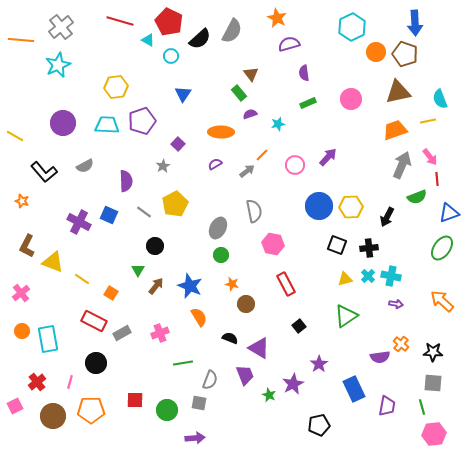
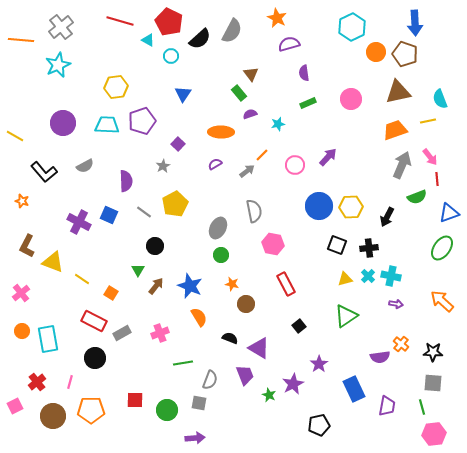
black circle at (96, 363): moved 1 px left, 5 px up
